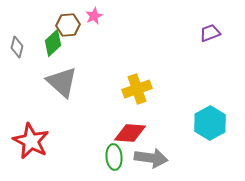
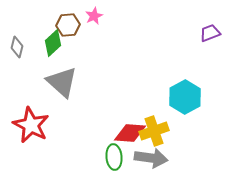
yellow cross: moved 17 px right, 42 px down
cyan hexagon: moved 25 px left, 26 px up
red star: moved 16 px up
